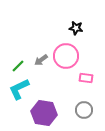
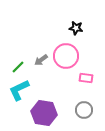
green line: moved 1 px down
cyan L-shape: moved 1 px down
